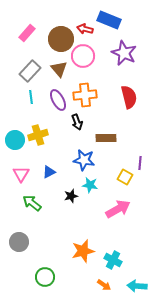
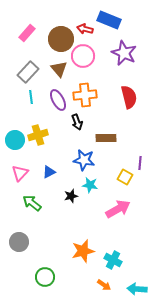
gray rectangle: moved 2 px left, 1 px down
pink triangle: moved 1 px left, 1 px up; rotated 12 degrees clockwise
cyan arrow: moved 3 px down
